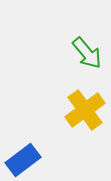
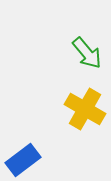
yellow cross: moved 1 px up; rotated 24 degrees counterclockwise
